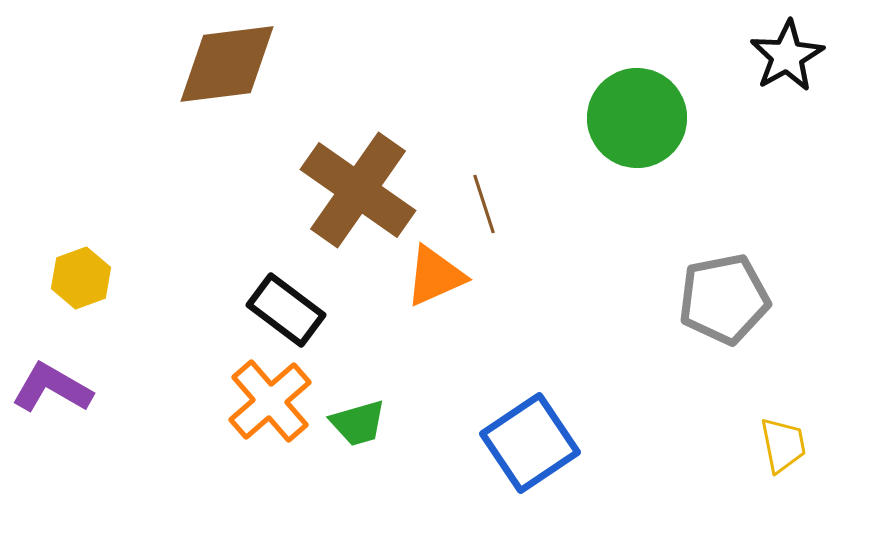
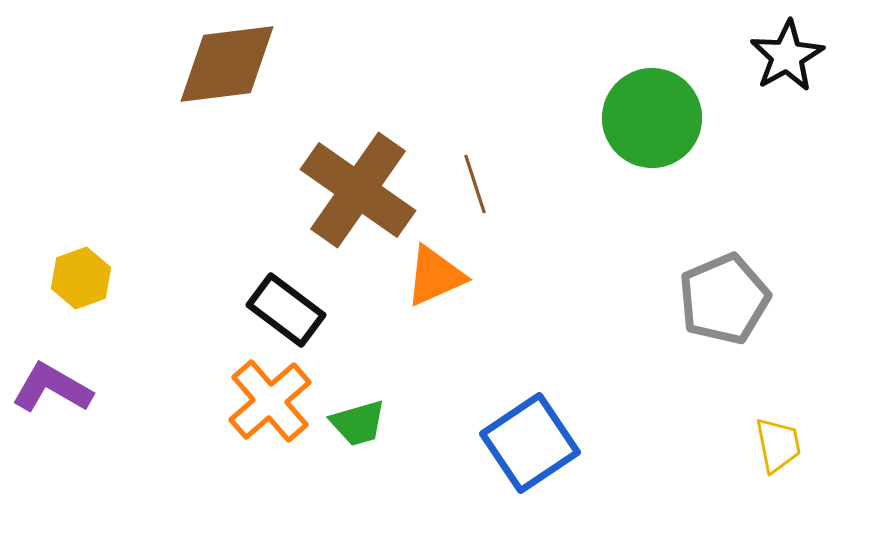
green circle: moved 15 px right
brown line: moved 9 px left, 20 px up
gray pentagon: rotated 12 degrees counterclockwise
yellow trapezoid: moved 5 px left
